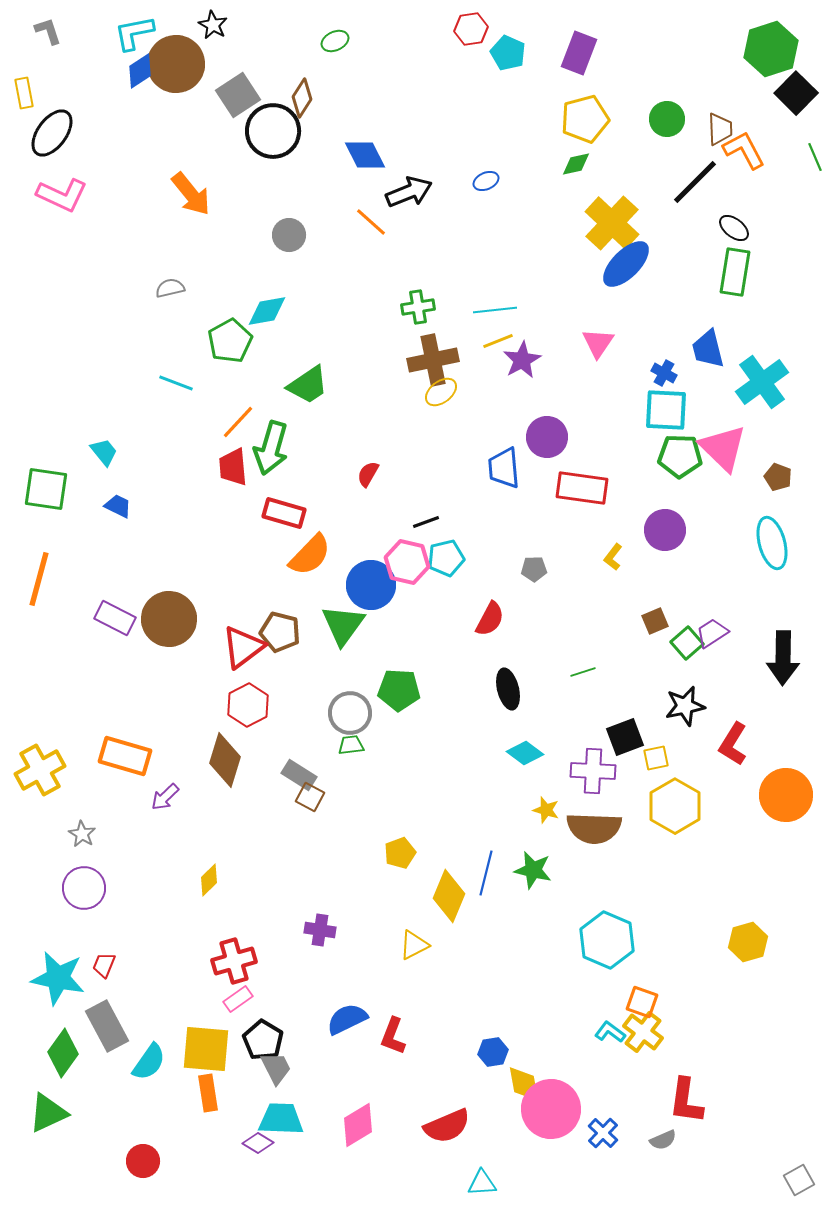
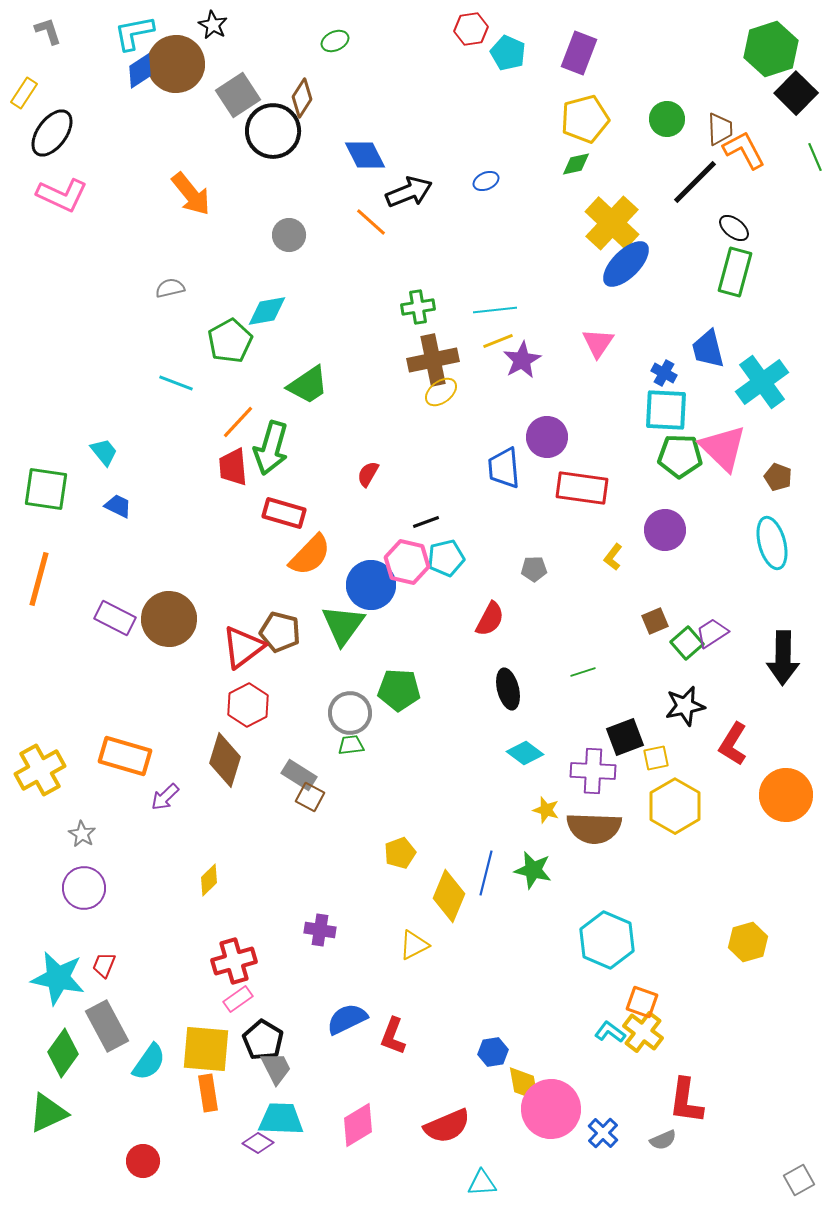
yellow rectangle at (24, 93): rotated 44 degrees clockwise
green rectangle at (735, 272): rotated 6 degrees clockwise
